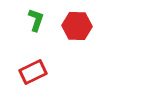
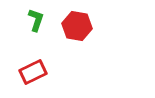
red hexagon: rotated 8 degrees clockwise
